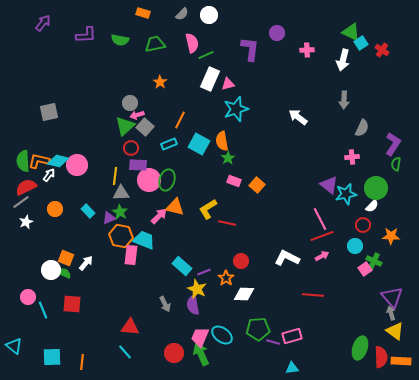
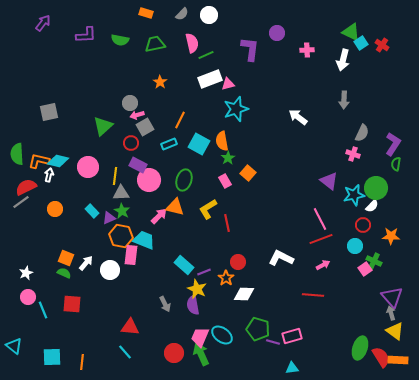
orange rectangle at (143, 13): moved 3 px right
red cross at (382, 50): moved 5 px up
white rectangle at (210, 79): rotated 45 degrees clockwise
green triangle at (125, 126): moved 22 px left
gray square at (145, 127): rotated 18 degrees clockwise
gray semicircle at (362, 128): moved 5 px down
red circle at (131, 148): moved 5 px up
pink cross at (352, 157): moved 1 px right, 3 px up; rotated 24 degrees clockwise
green semicircle at (23, 161): moved 6 px left, 7 px up
pink circle at (77, 165): moved 11 px right, 2 px down
purple rectangle at (138, 165): rotated 24 degrees clockwise
white arrow at (49, 175): rotated 24 degrees counterclockwise
green ellipse at (167, 180): moved 17 px right
pink rectangle at (234, 181): moved 9 px left; rotated 40 degrees clockwise
orange square at (257, 185): moved 9 px left, 12 px up
purple triangle at (329, 185): moved 4 px up
cyan star at (346, 194): moved 8 px right, 1 px down
cyan rectangle at (88, 211): moved 4 px right
green star at (120, 212): moved 2 px right, 1 px up
white star at (26, 222): moved 51 px down
red line at (227, 223): rotated 66 degrees clockwise
red line at (322, 236): moved 1 px left, 3 px down
pink arrow at (322, 256): moved 1 px right, 9 px down
white L-shape at (287, 258): moved 6 px left
red circle at (241, 261): moved 3 px left, 1 px down
cyan rectangle at (182, 266): moved 2 px right, 1 px up
white circle at (51, 270): moved 59 px right
green pentagon at (258, 329): rotated 20 degrees clockwise
red semicircle at (381, 357): rotated 30 degrees counterclockwise
orange rectangle at (401, 361): moved 3 px left, 1 px up
